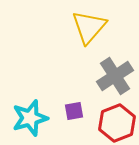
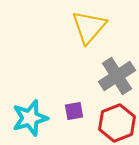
gray cross: moved 2 px right
